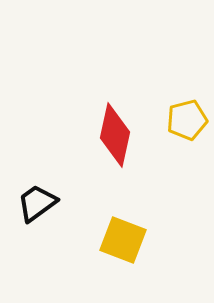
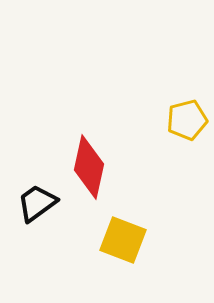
red diamond: moved 26 px left, 32 px down
